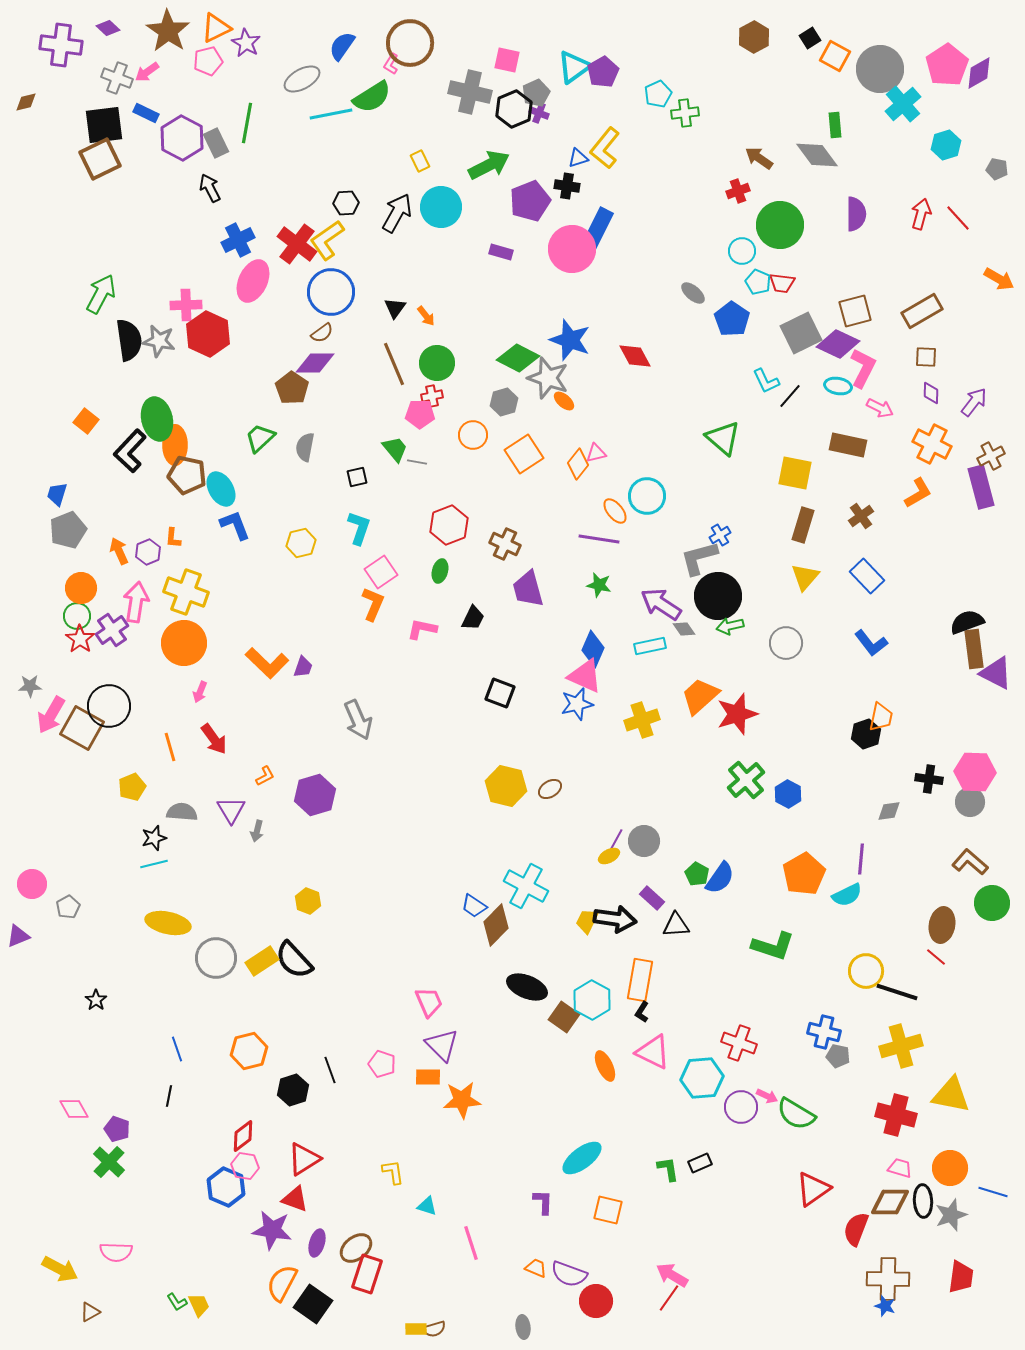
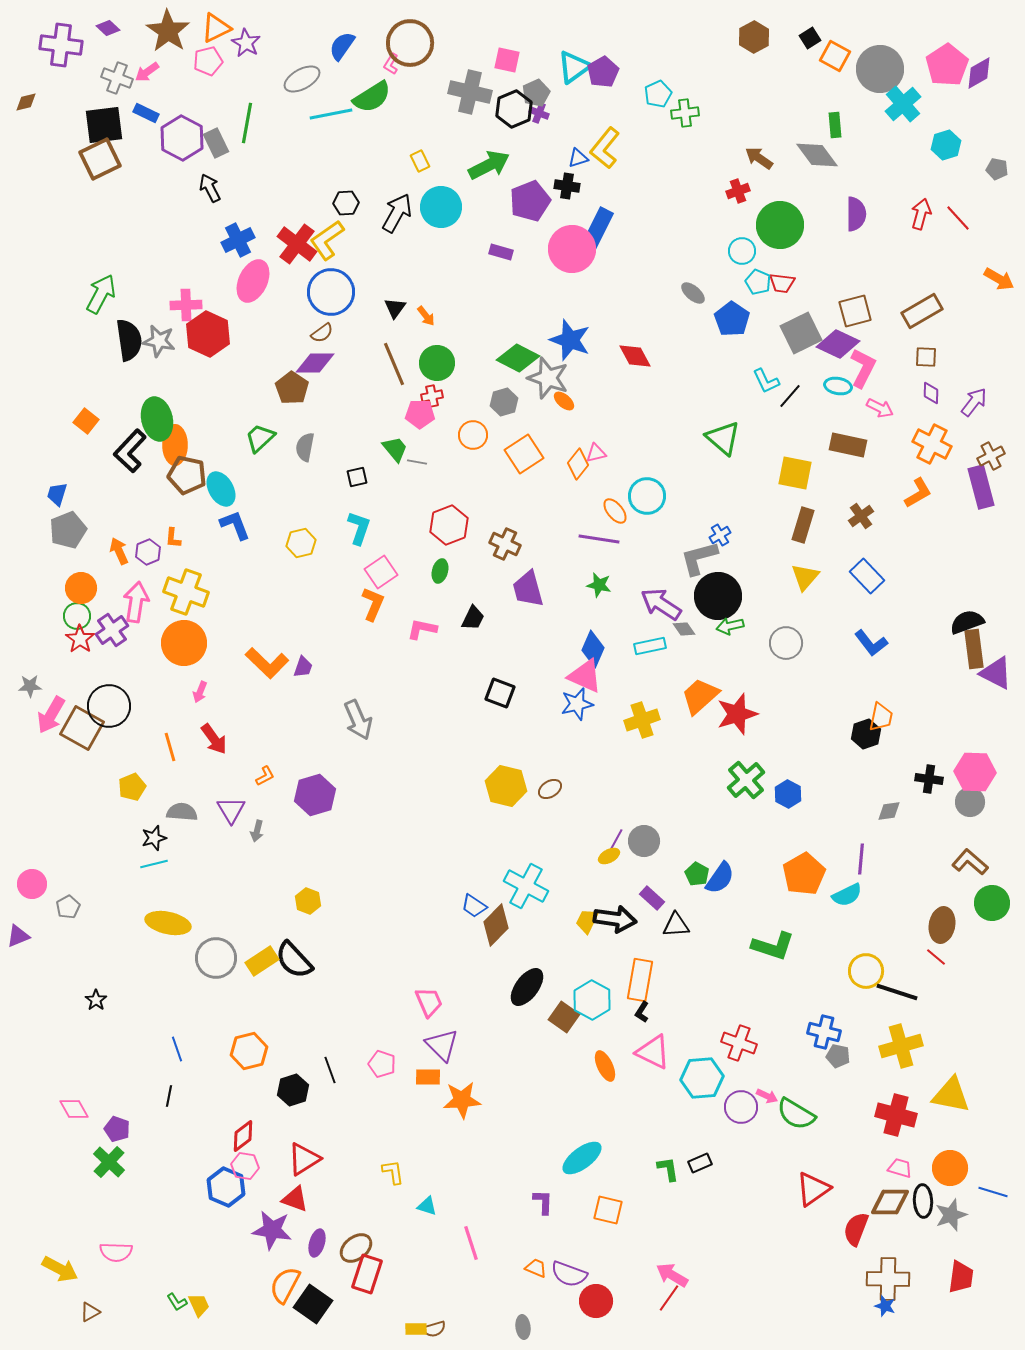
black ellipse at (527, 987): rotated 75 degrees counterclockwise
orange semicircle at (282, 1283): moved 3 px right, 2 px down
